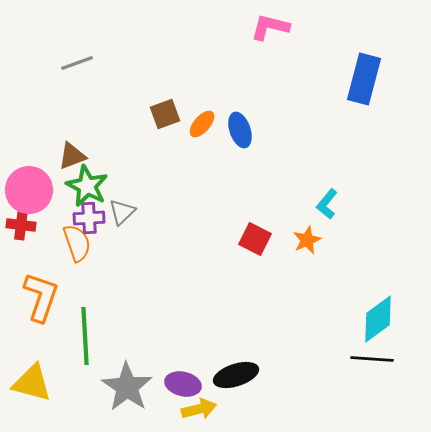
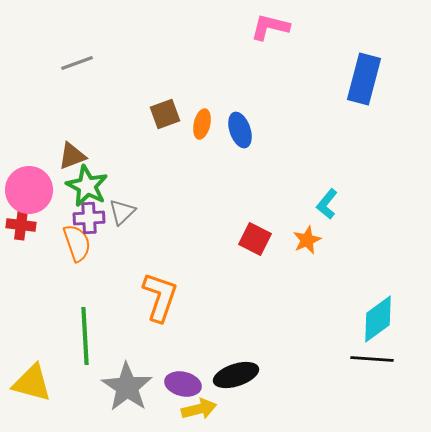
orange ellipse: rotated 28 degrees counterclockwise
orange L-shape: moved 119 px right
